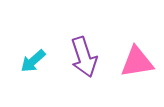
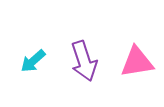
purple arrow: moved 4 px down
